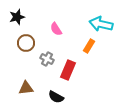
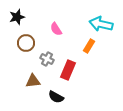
brown triangle: moved 7 px right, 7 px up
